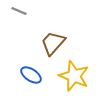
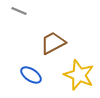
brown trapezoid: rotated 20 degrees clockwise
yellow star: moved 5 px right, 1 px up
